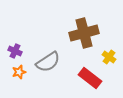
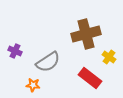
brown cross: moved 2 px right, 1 px down
orange star: moved 14 px right, 13 px down; rotated 24 degrees clockwise
